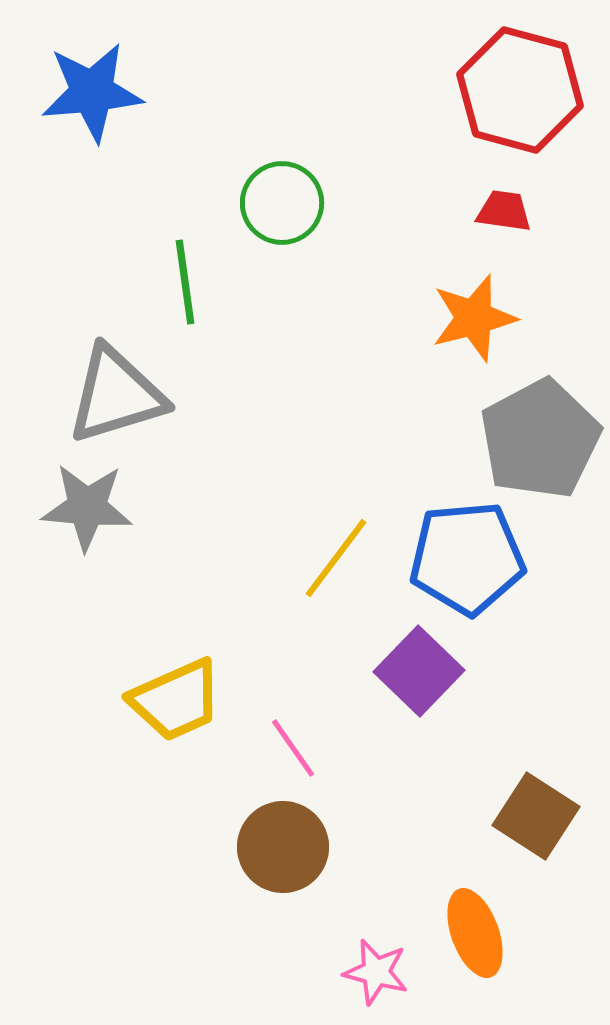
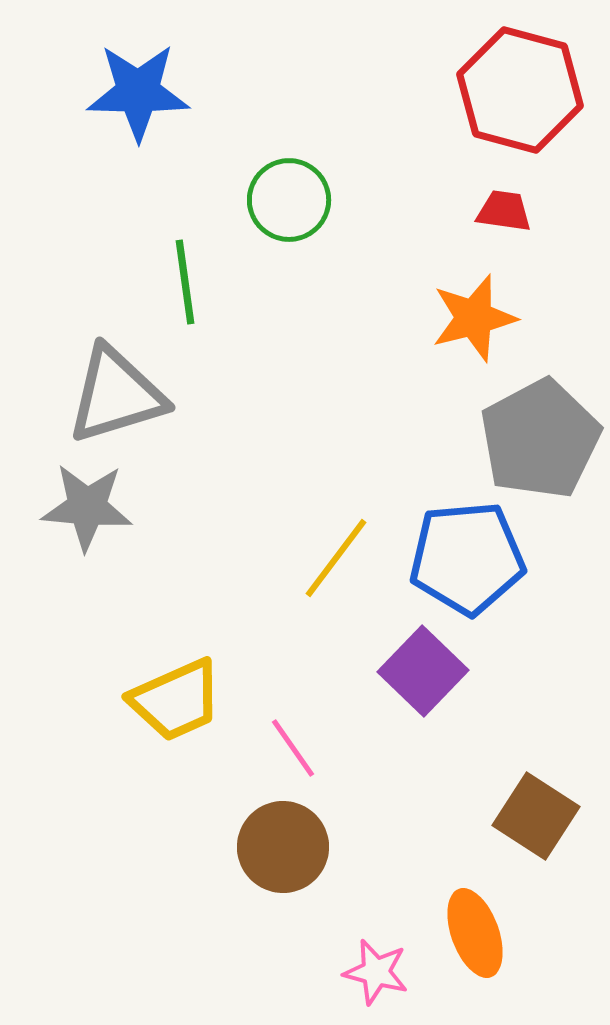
blue star: moved 46 px right; rotated 6 degrees clockwise
green circle: moved 7 px right, 3 px up
purple square: moved 4 px right
